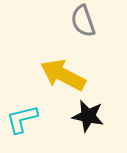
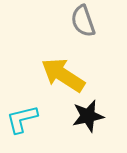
yellow arrow: rotated 6 degrees clockwise
black star: rotated 24 degrees counterclockwise
